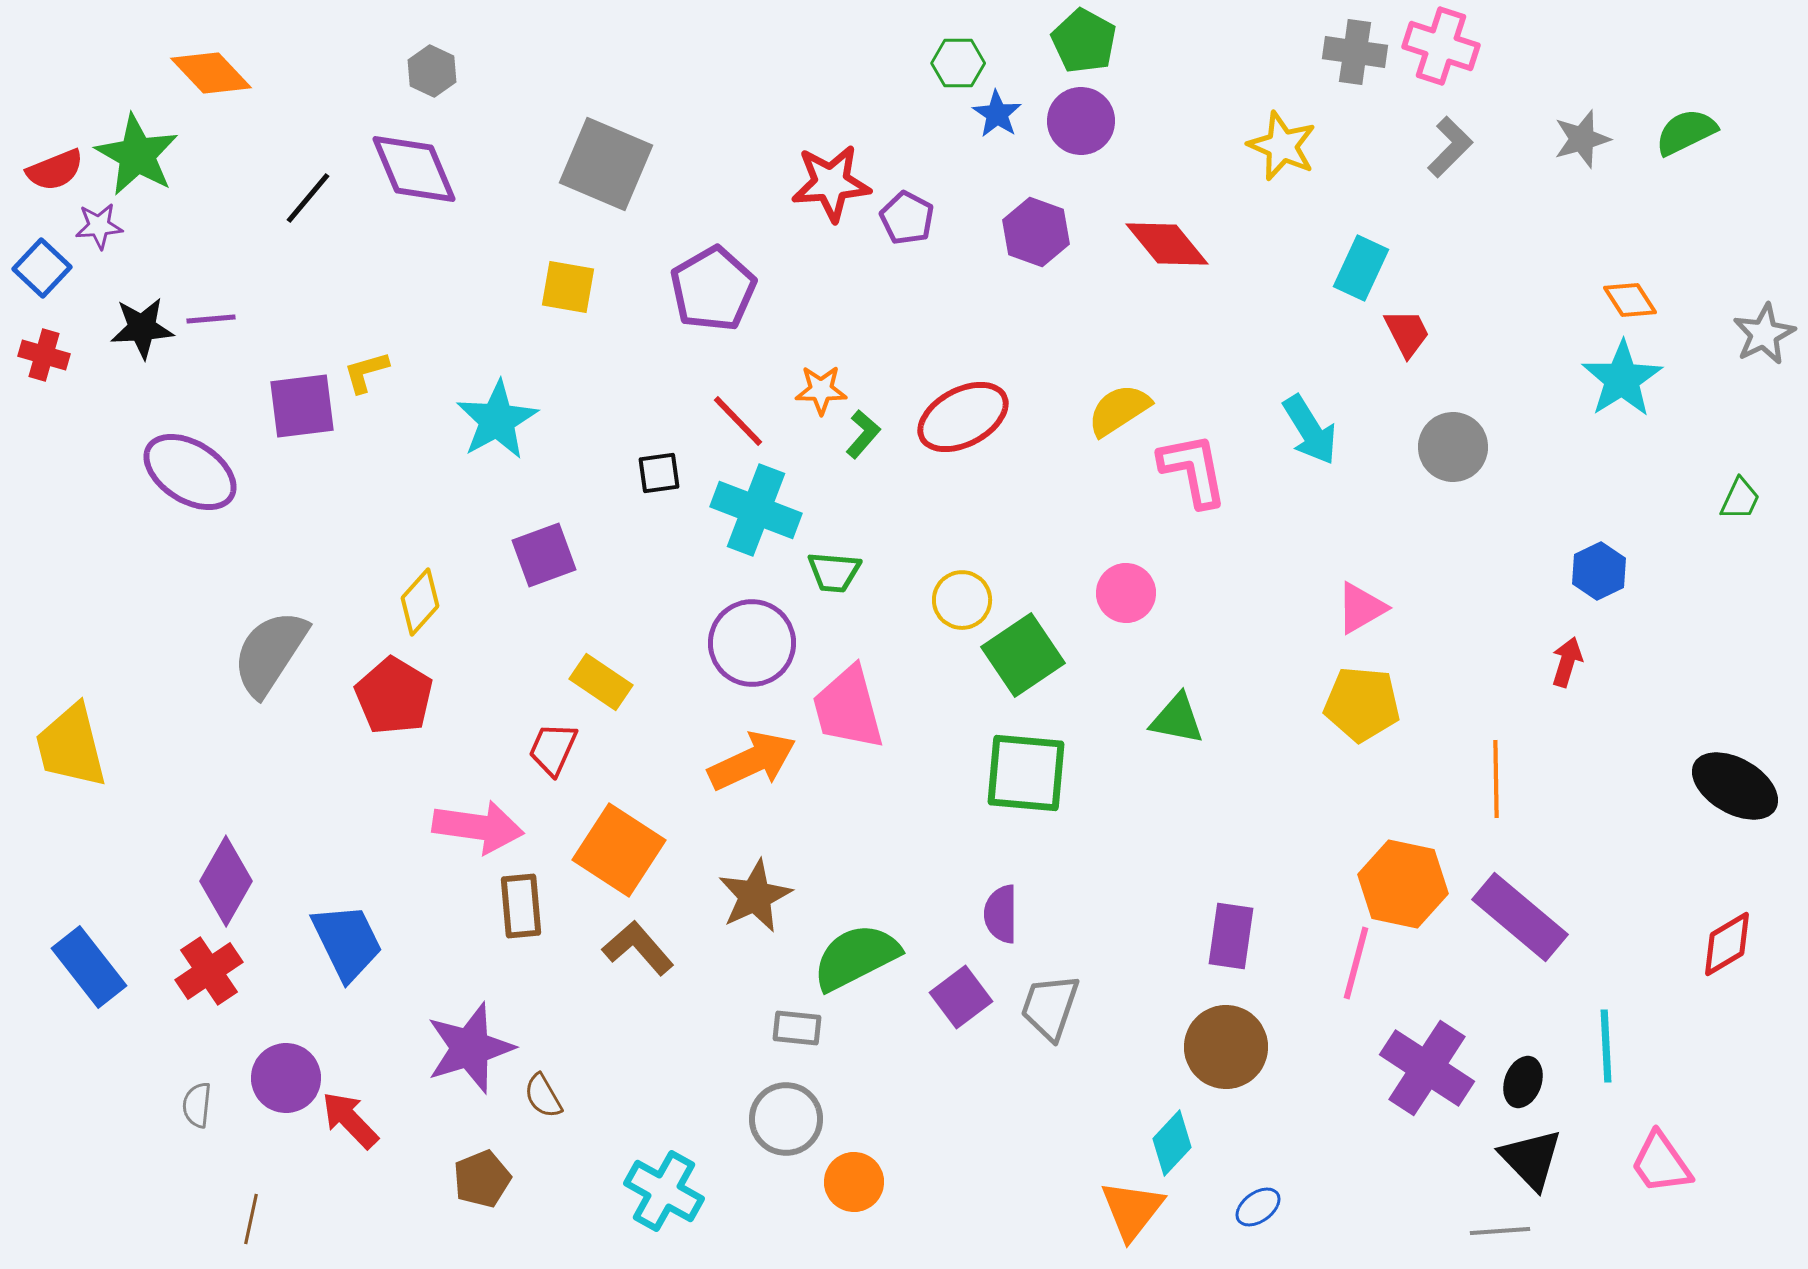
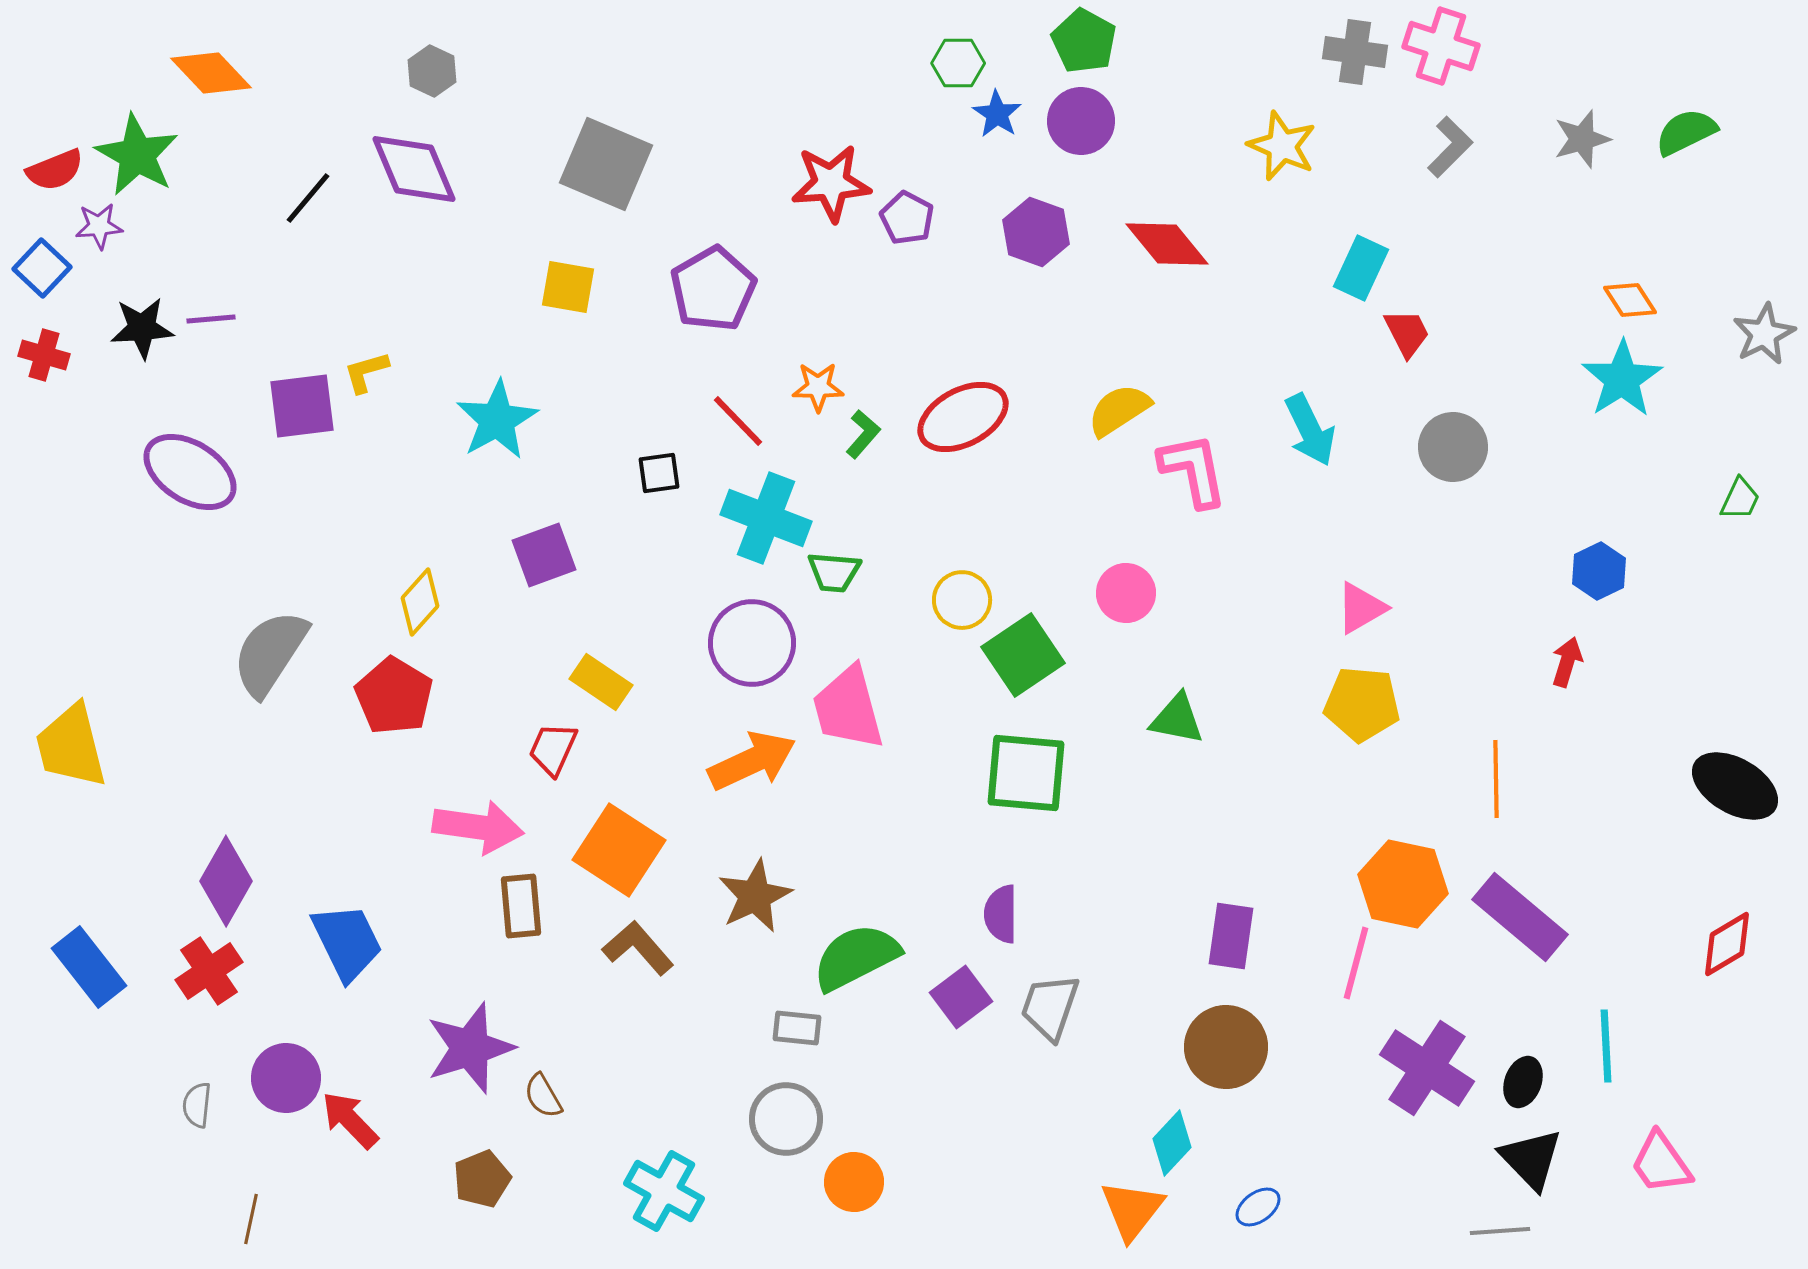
orange star at (821, 390): moved 3 px left, 3 px up
cyan arrow at (1310, 430): rotated 6 degrees clockwise
cyan cross at (756, 510): moved 10 px right, 8 px down
